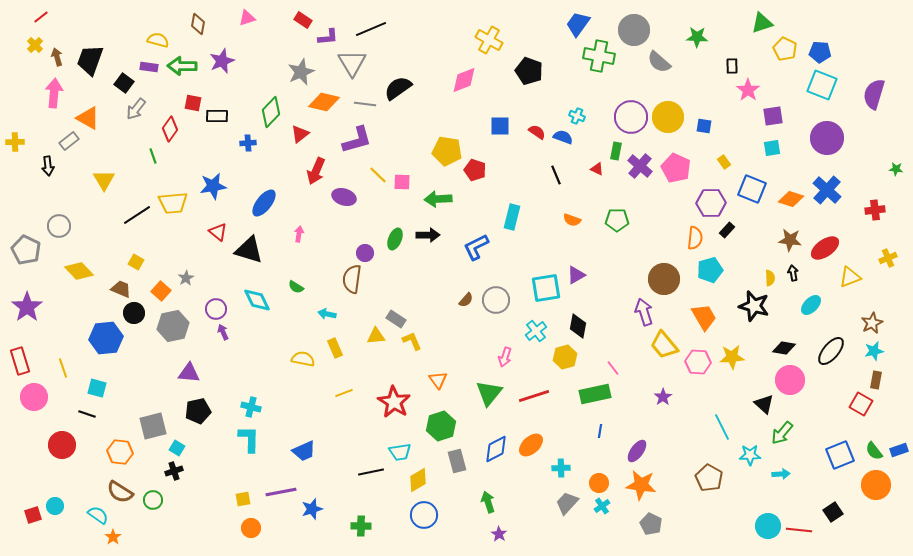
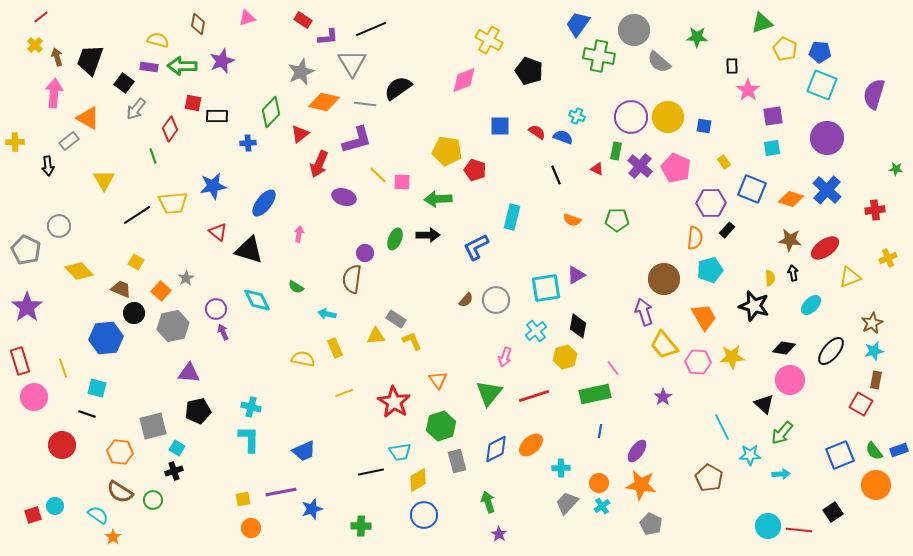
red arrow at (316, 171): moved 3 px right, 7 px up
